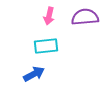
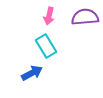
cyan rectangle: rotated 65 degrees clockwise
blue arrow: moved 2 px left, 1 px up
